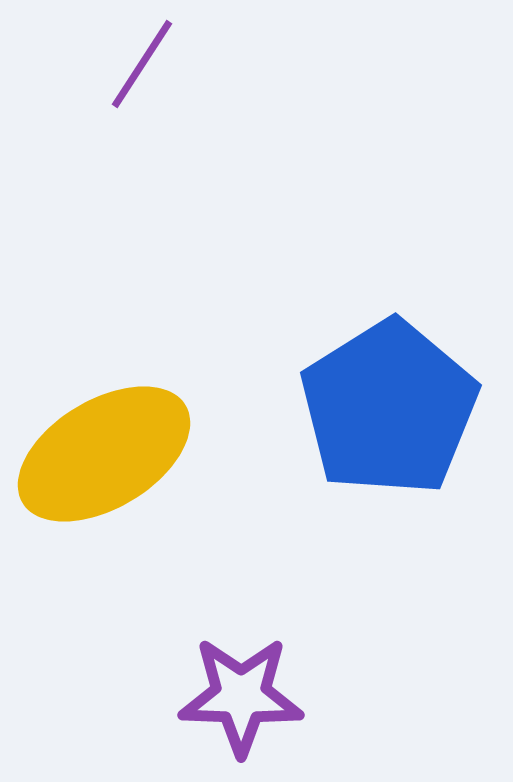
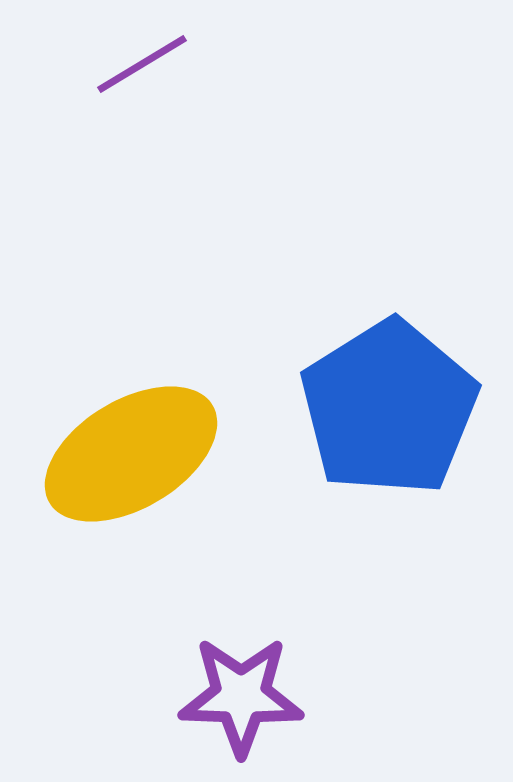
purple line: rotated 26 degrees clockwise
yellow ellipse: moved 27 px right
